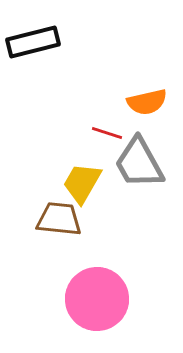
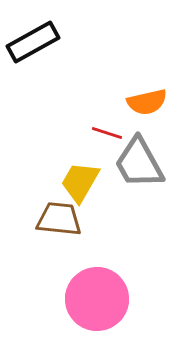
black rectangle: rotated 15 degrees counterclockwise
yellow trapezoid: moved 2 px left, 1 px up
